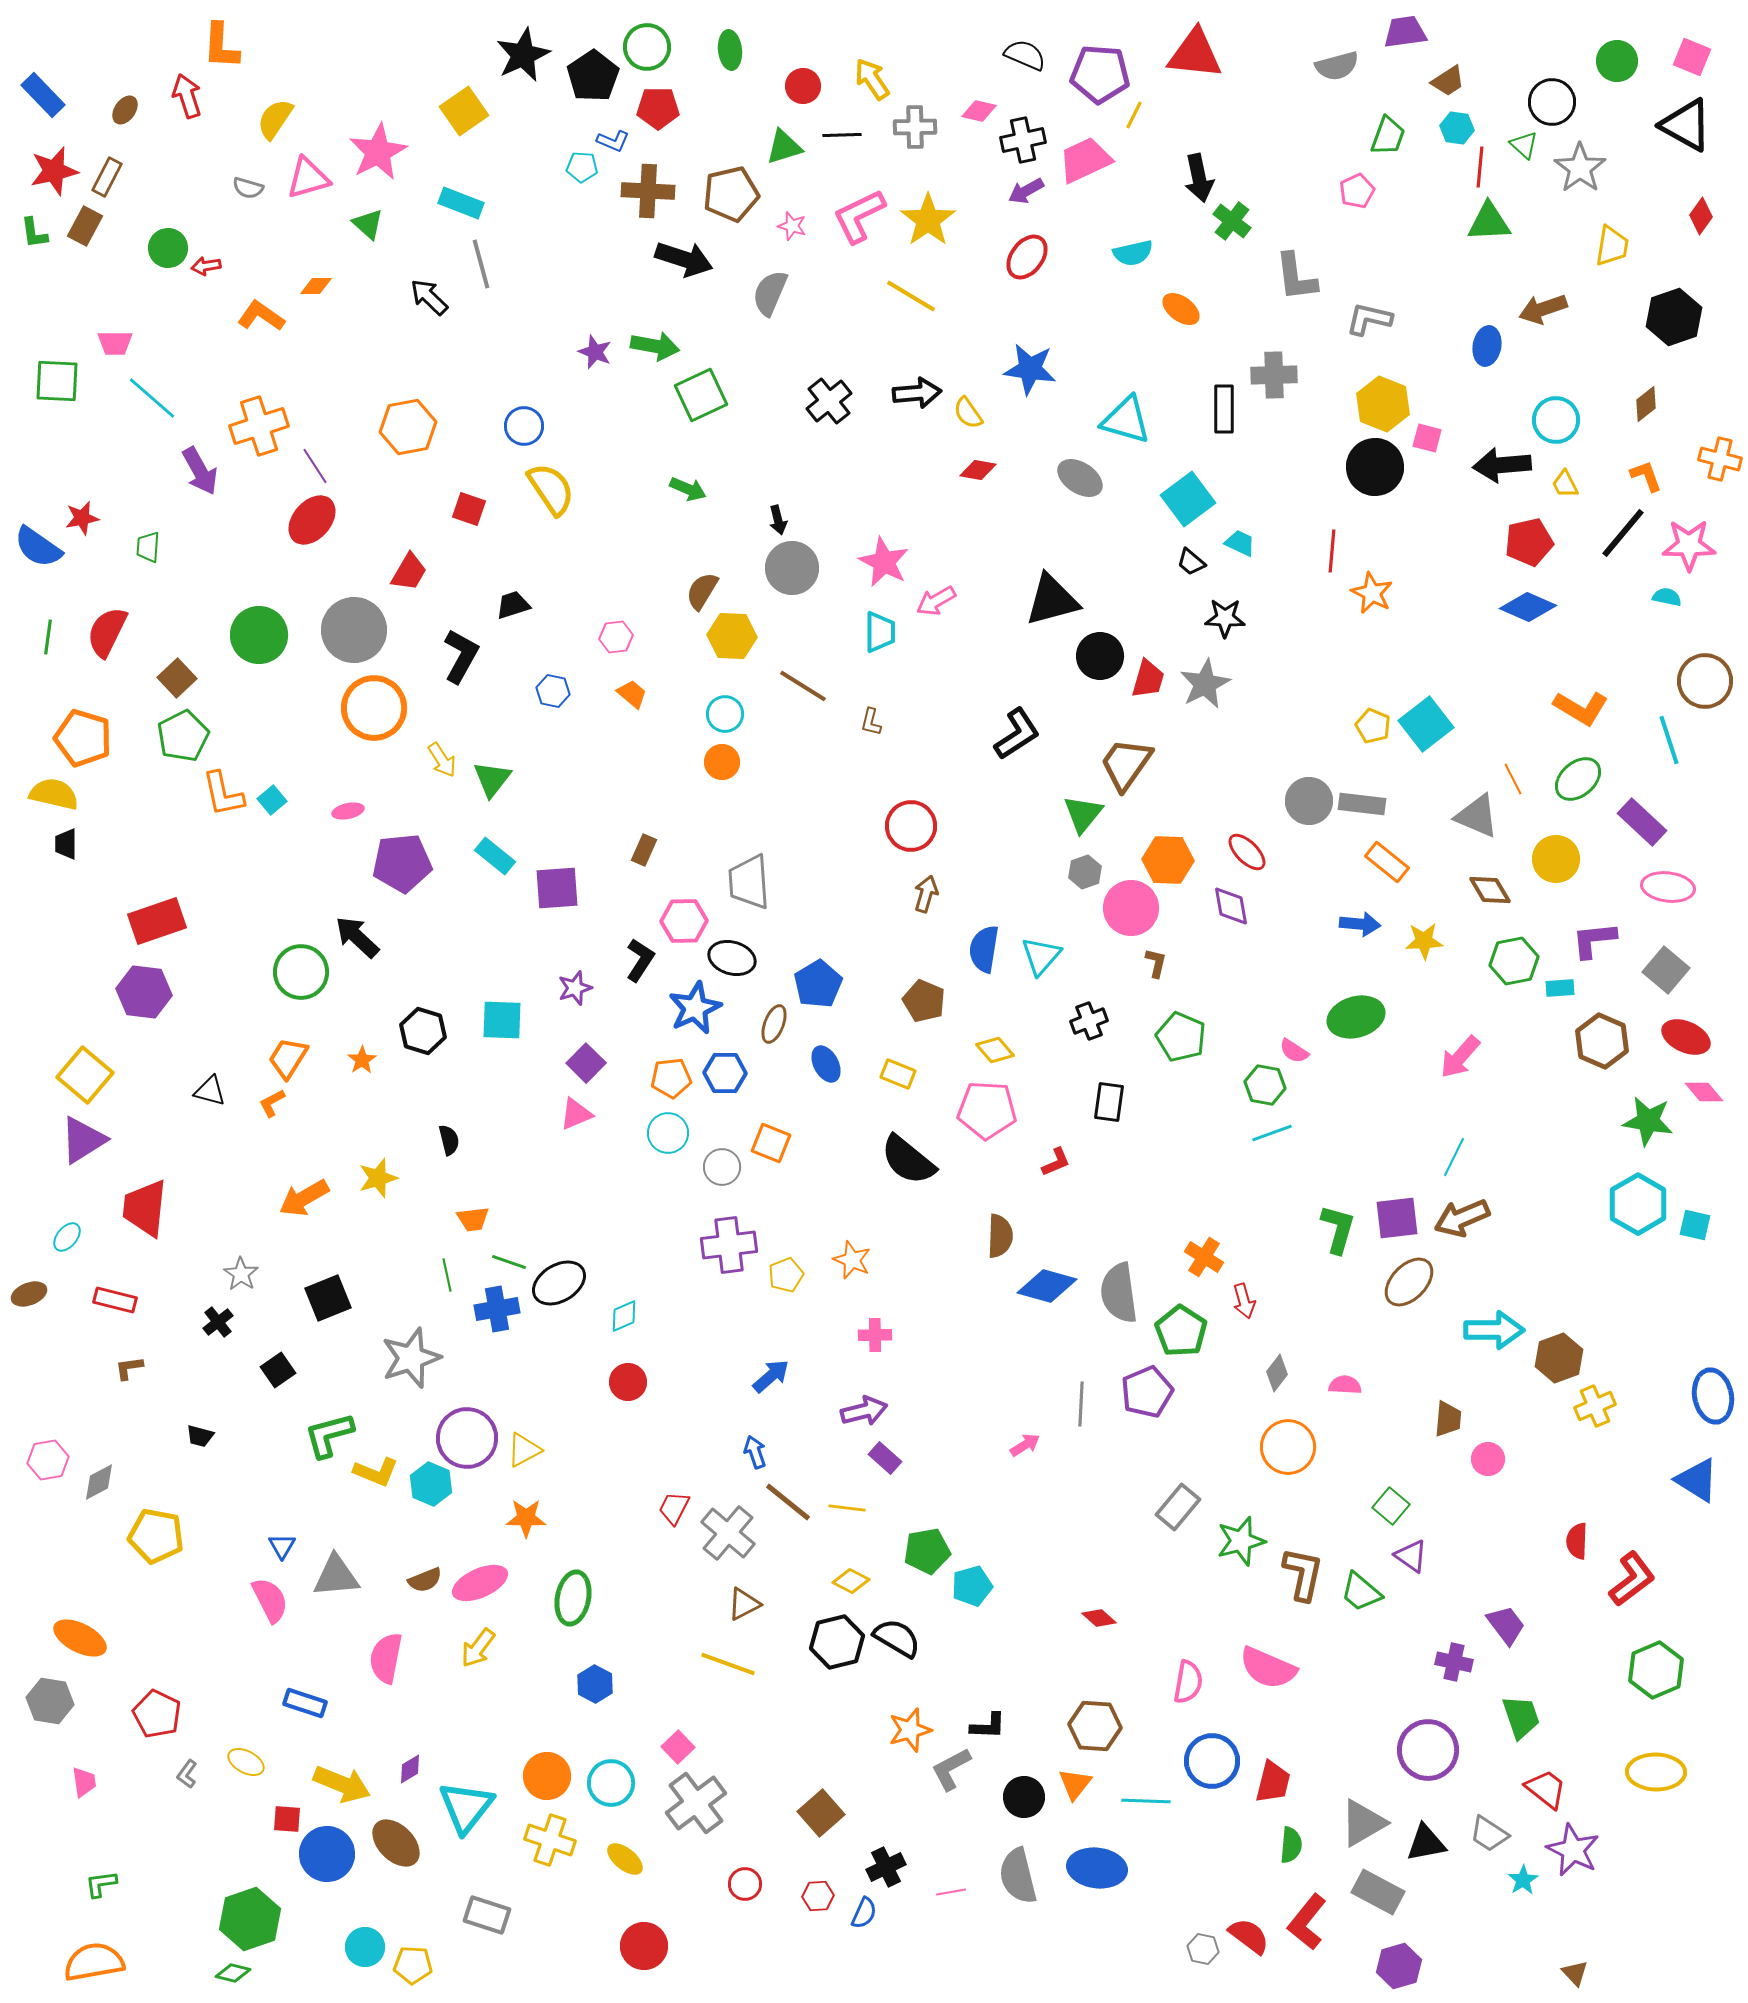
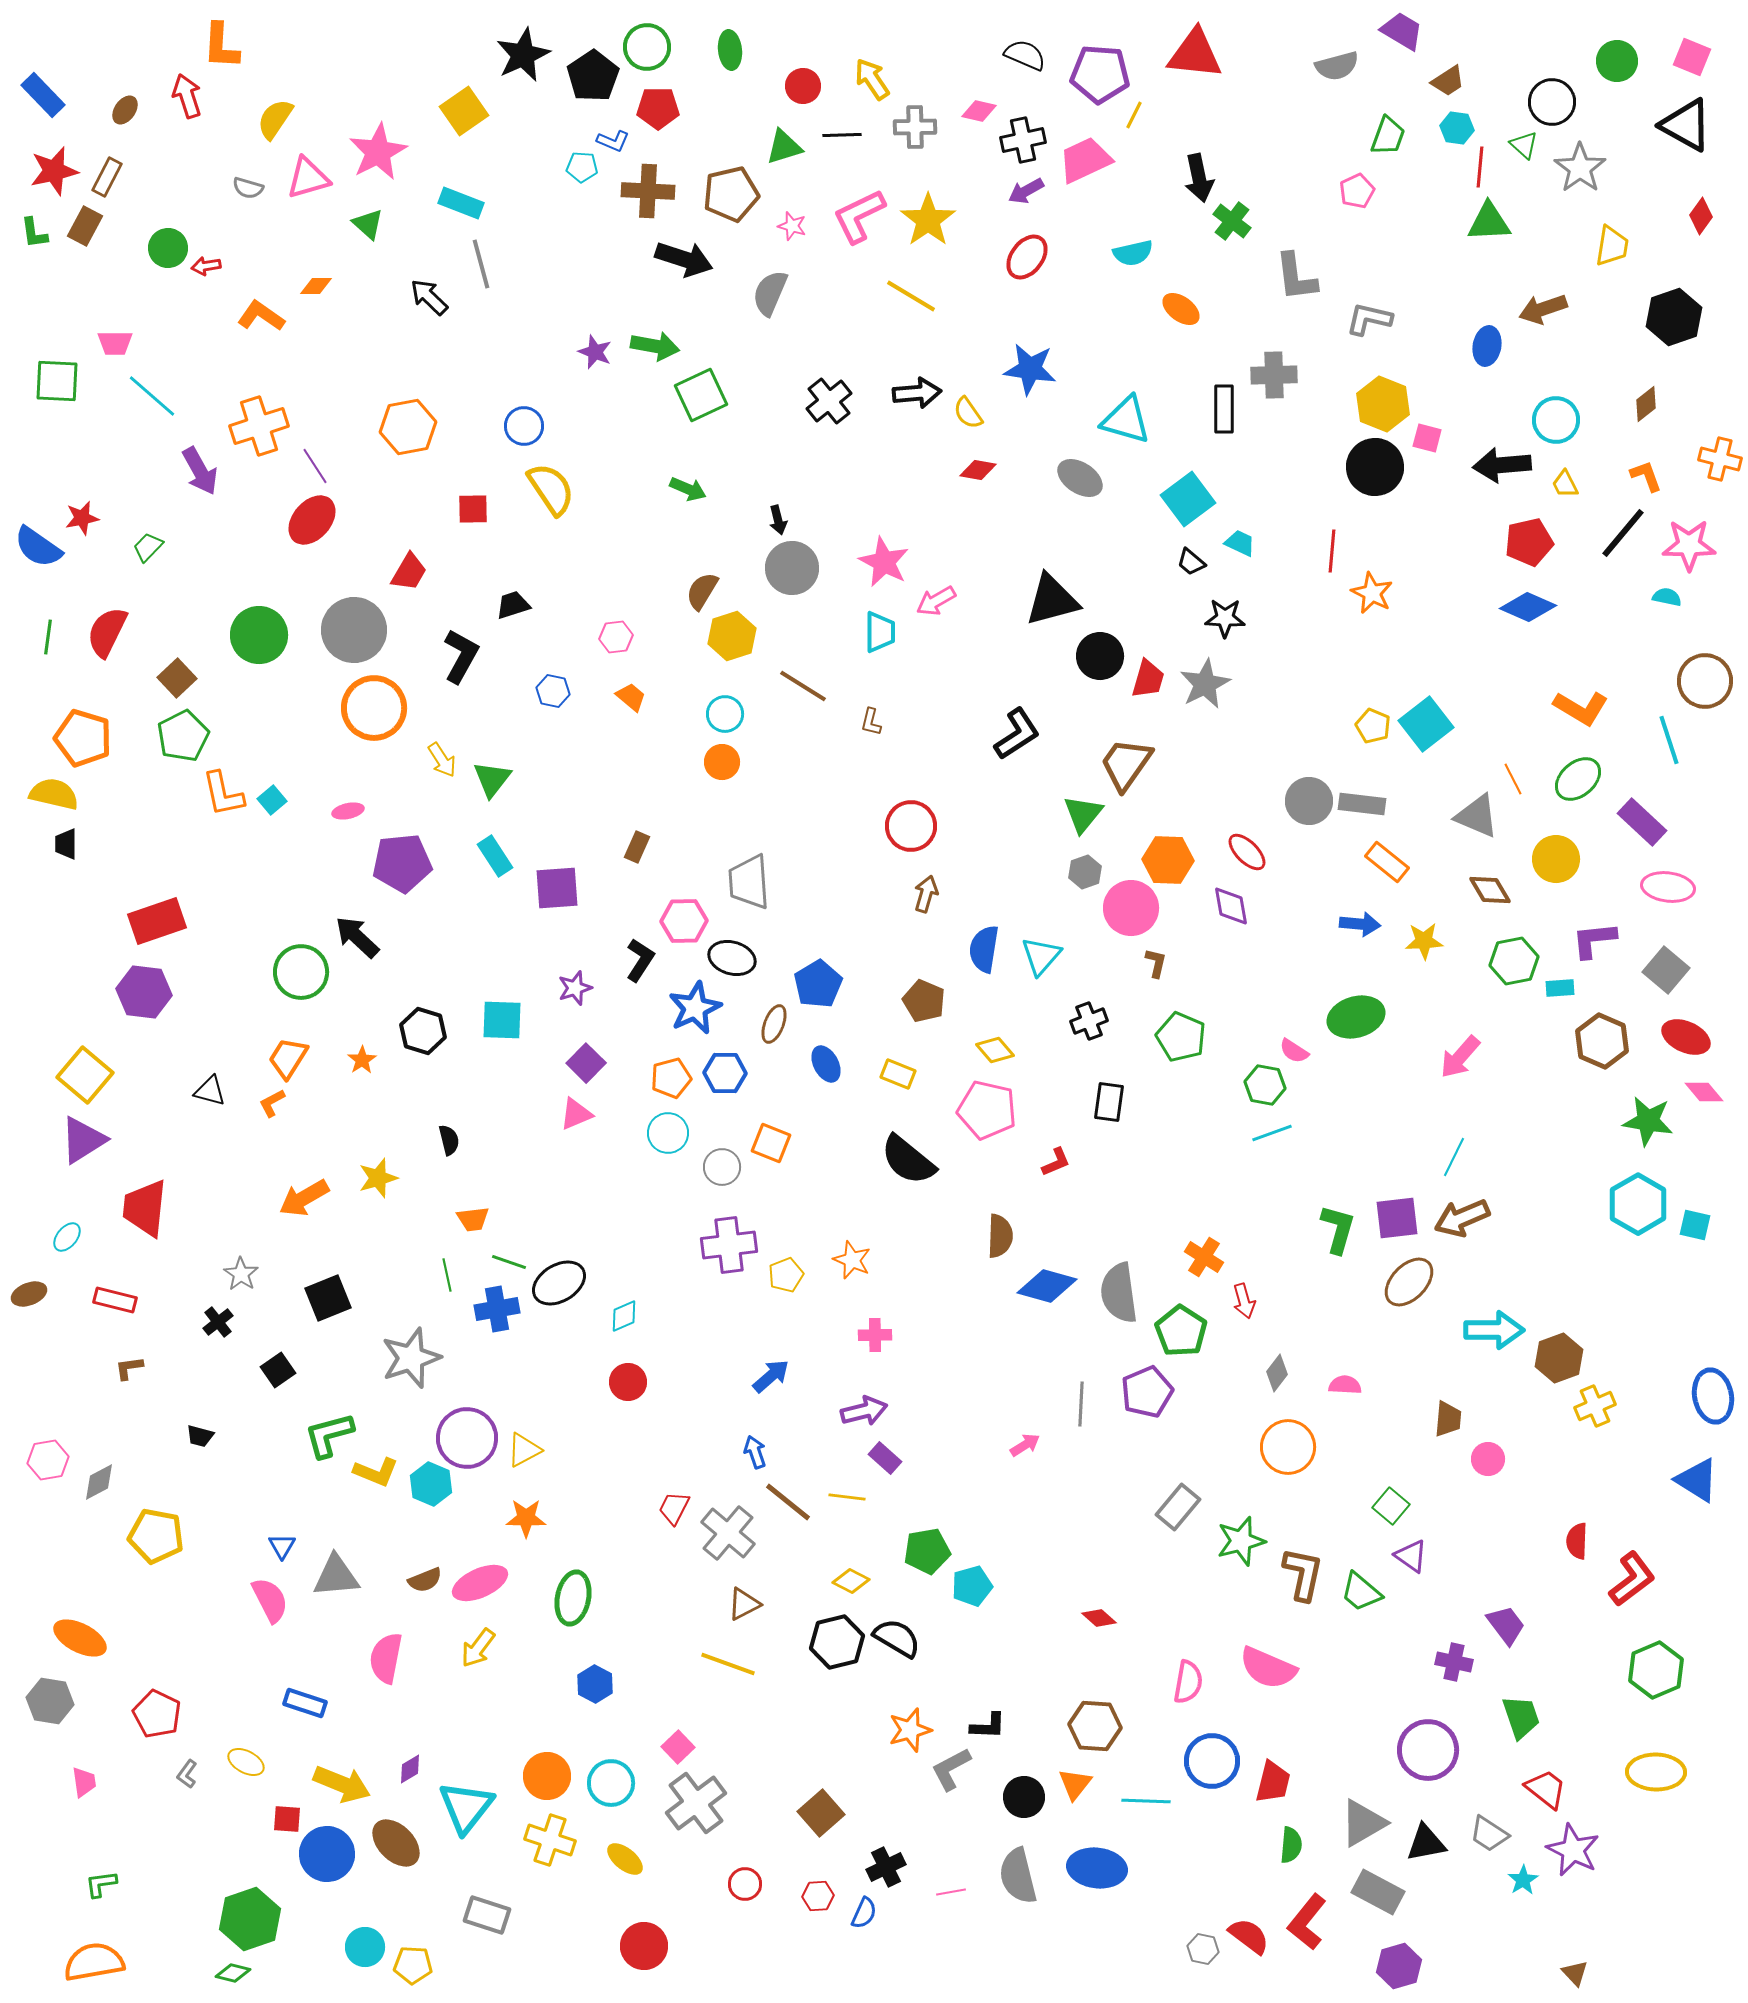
purple trapezoid at (1405, 32): moved 3 px left, 1 px up; rotated 39 degrees clockwise
cyan line at (152, 398): moved 2 px up
red square at (469, 509): moved 4 px right; rotated 20 degrees counterclockwise
green trapezoid at (148, 547): rotated 40 degrees clockwise
yellow hexagon at (732, 636): rotated 21 degrees counterclockwise
orange trapezoid at (632, 694): moved 1 px left, 3 px down
brown rectangle at (644, 850): moved 7 px left, 3 px up
cyan rectangle at (495, 856): rotated 18 degrees clockwise
orange pentagon at (671, 1078): rotated 9 degrees counterclockwise
pink pentagon at (987, 1110): rotated 10 degrees clockwise
yellow line at (847, 1508): moved 11 px up
